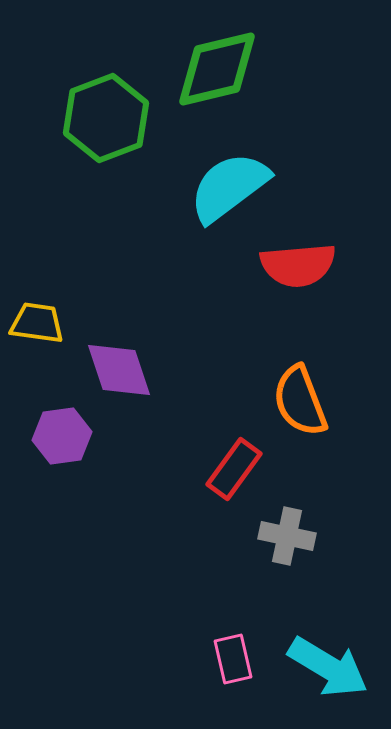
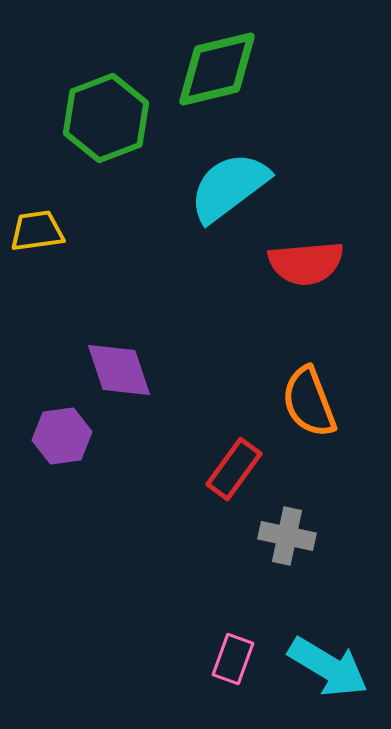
red semicircle: moved 8 px right, 2 px up
yellow trapezoid: moved 92 px up; rotated 16 degrees counterclockwise
orange semicircle: moved 9 px right, 1 px down
pink rectangle: rotated 33 degrees clockwise
